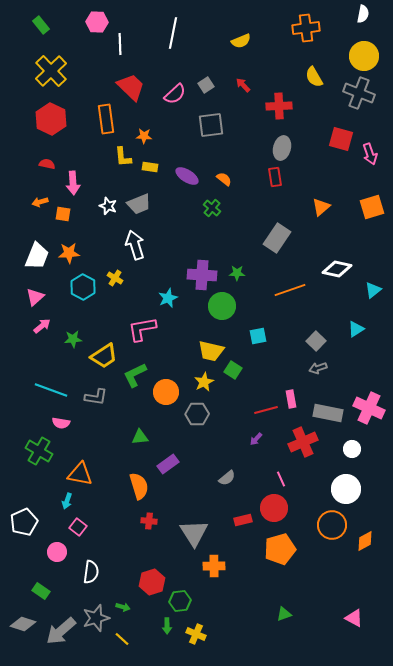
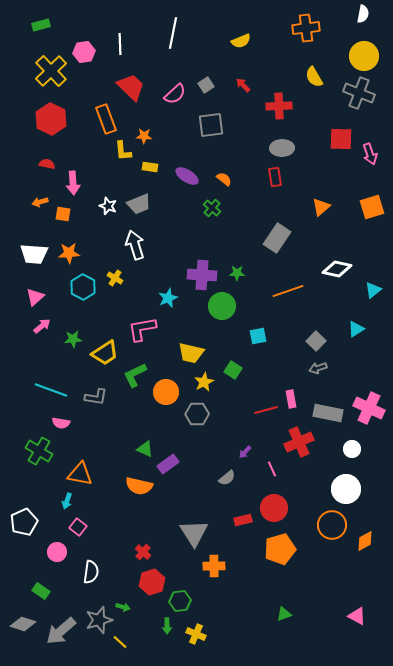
pink hexagon at (97, 22): moved 13 px left, 30 px down; rotated 10 degrees counterclockwise
green rectangle at (41, 25): rotated 66 degrees counterclockwise
orange rectangle at (106, 119): rotated 12 degrees counterclockwise
red square at (341, 139): rotated 15 degrees counterclockwise
gray ellipse at (282, 148): rotated 75 degrees clockwise
yellow L-shape at (123, 157): moved 6 px up
white trapezoid at (37, 256): moved 3 px left, 2 px up; rotated 72 degrees clockwise
orange line at (290, 290): moved 2 px left, 1 px down
yellow trapezoid at (211, 351): moved 20 px left, 2 px down
yellow trapezoid at (104, 356): moved 1 px right, 3 px up
green triangle at (140, 437): moved 5 px right, 12 px down; rotated 30 degrees clockwise
purple arrow at (256, 439): moved 11 px left, 13 px down
red cross at (303, 442): moved 4 px left
pink line at (281, 479): moved 9 px left, 10 px up
orange semicircle at (139, 486): rotated 120 degrees clockwise
red cross at (149, 521): moved 6 px left, 31 px down; rotated 35 degrees clockwise
gray star at (96, 618): moved 3 px right, 2 px down
pink triangle at (354, 618): moved 3 px right, 2 px up
yellow line at (122, 639): moved 2 px left, 3 px down
